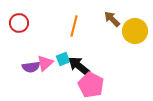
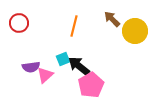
pink triangle: moved 12 px down
pink pentagon: rotated 15 degrees clockwise
